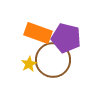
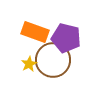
orange rectangle: moved 3 px left, 1 px up
